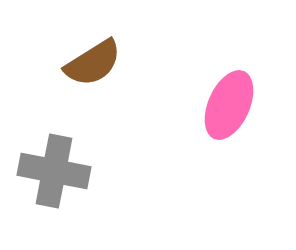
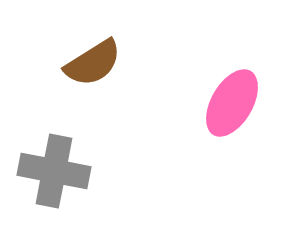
pink ellipse: moved 3 px right, 2 px up; rotated 6 degrees clockwise
